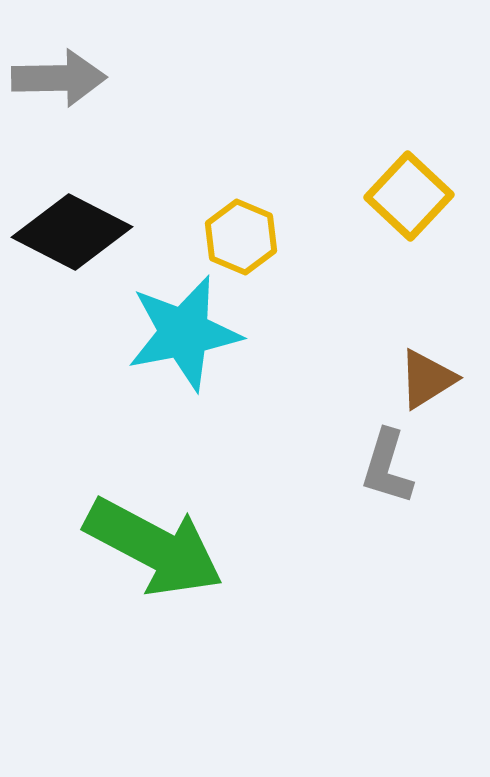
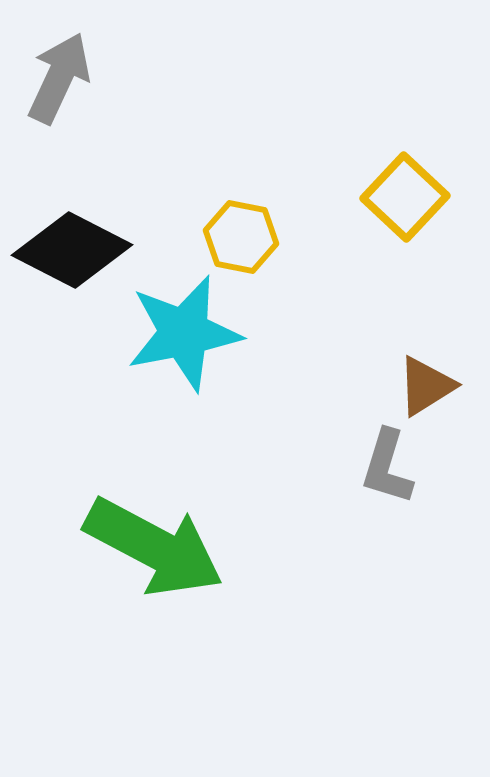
gray arrow: rotated 64 degrees counterclockwise
yellow square: moved 4 px left, 1 px down
black diamond: moved 18 px down
yellow hexagon: rotated 12 degrees counterclockwise
brown triangle: moved 1 px left, 7 px down
